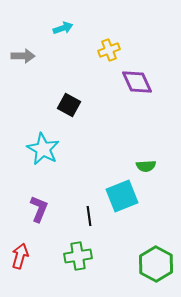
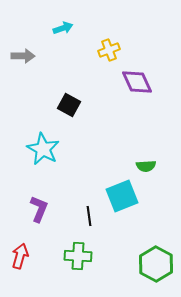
green cross: rotated 12 degrees clockwise
